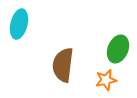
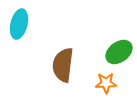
green ellipse: moved 1 px right, 3 px down; rotated 32 degrees clockwise
orange star: moved 3 px down; rotated 10 degrees clockwise
